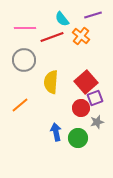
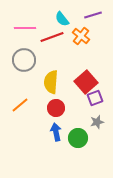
red circle: moved 25 px left
